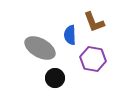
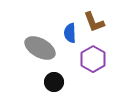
blue semicircle: moved 2 px up
purple hexagon: rotated 20 degrees clockwise
black circle: moved 1 px left, 4 px down
